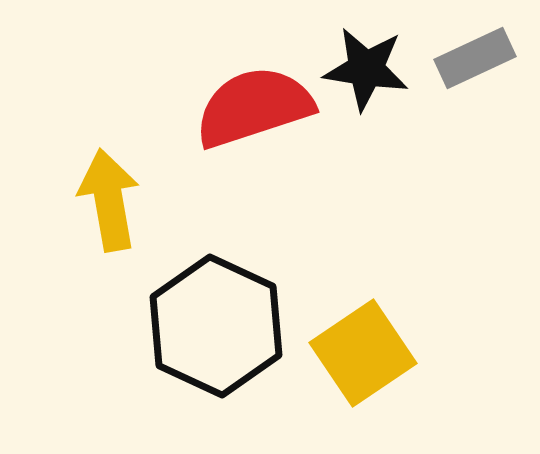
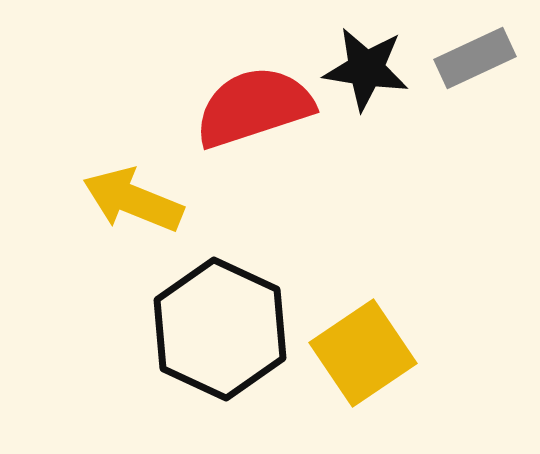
yellow arrow: moved 24 px right; rotated 58 degrees counterclockwise
black hexagon: moved 4 px right, 3 px down
